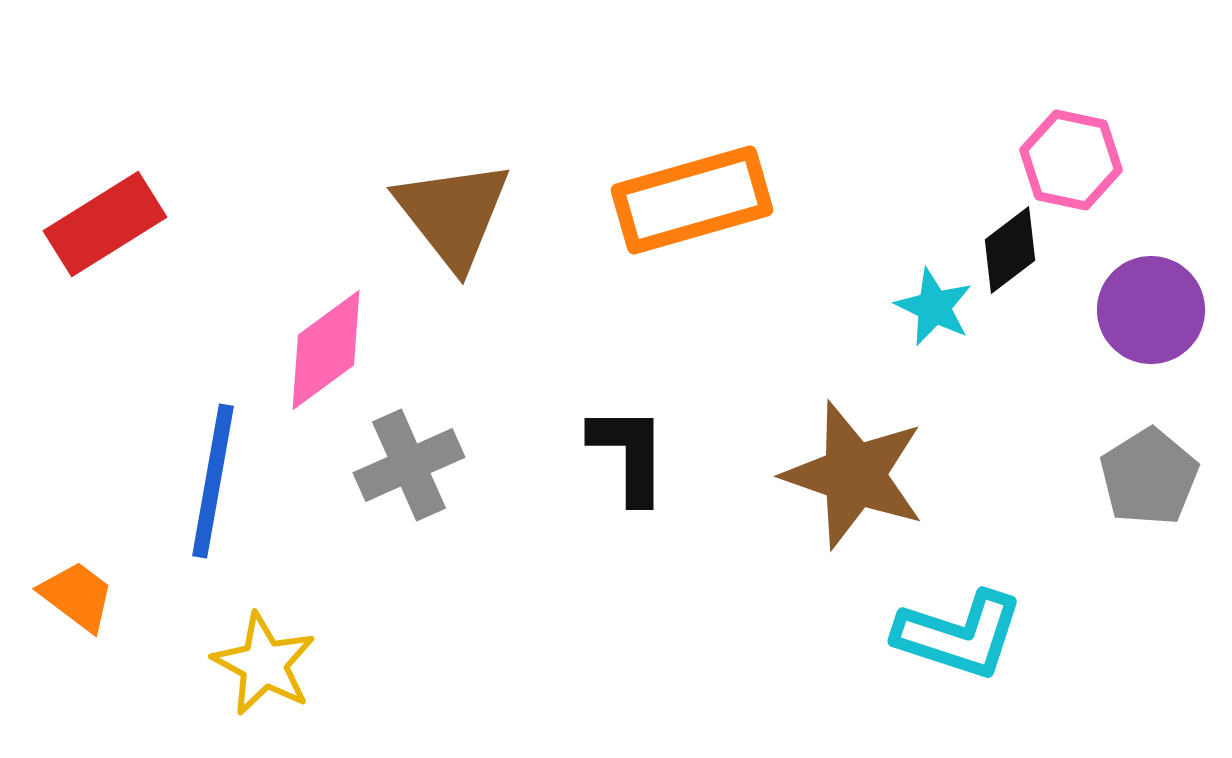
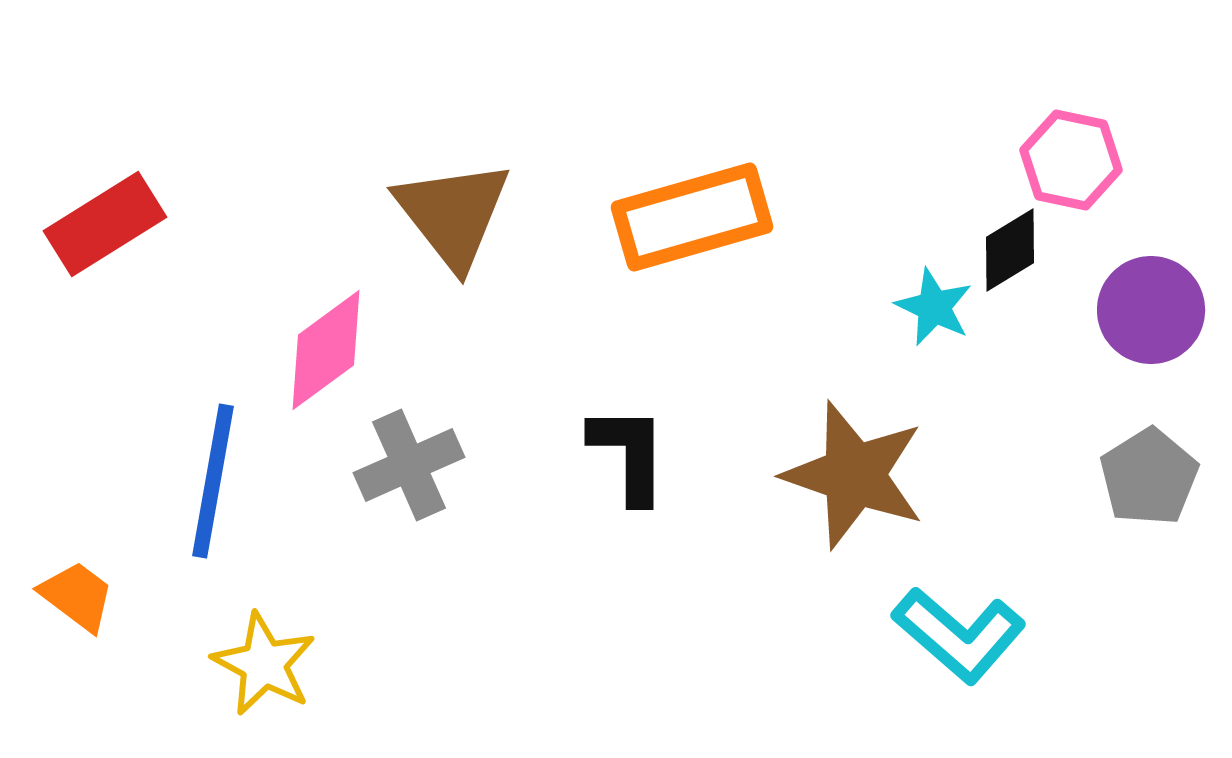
orange rectangle: moved 17 px down
black diamond: rotated 6 degrees clockwise
cyan L-shape: rotated 23 degrees clockwise
